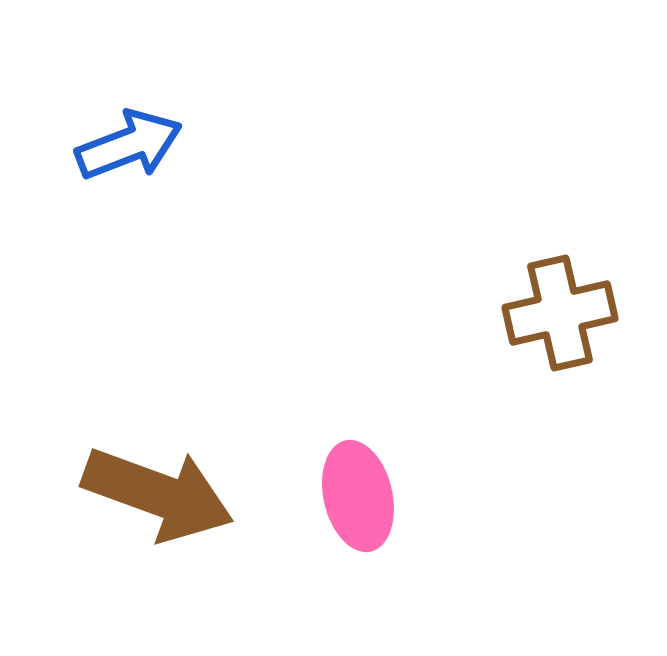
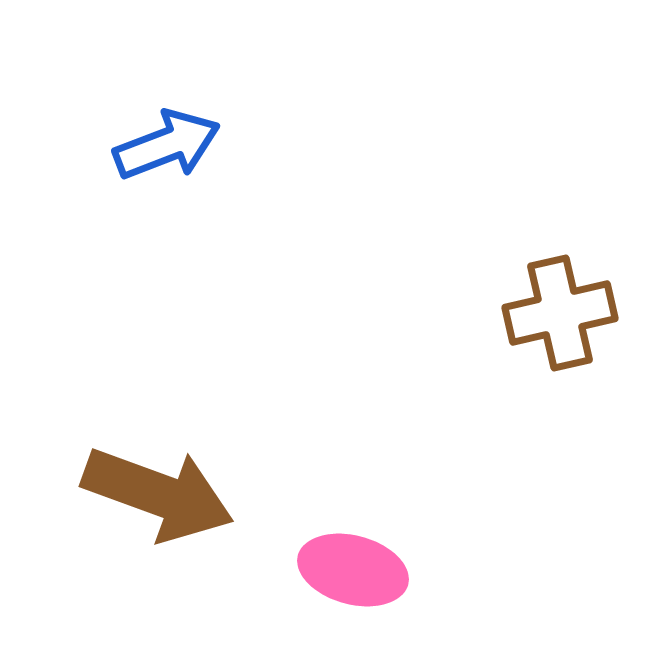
blue arrow: moved 38 px right
pink ellipse: moved 5 px left, 74 px down; rotated 62 degrees counterclockwise
